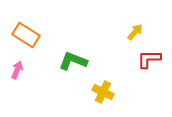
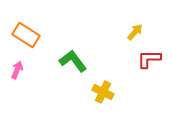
green L-shape: rotated 32 degrees clockwise
